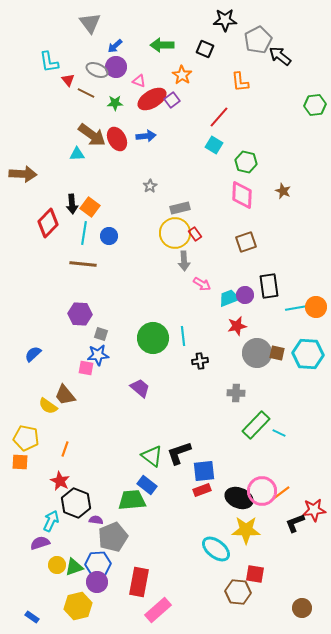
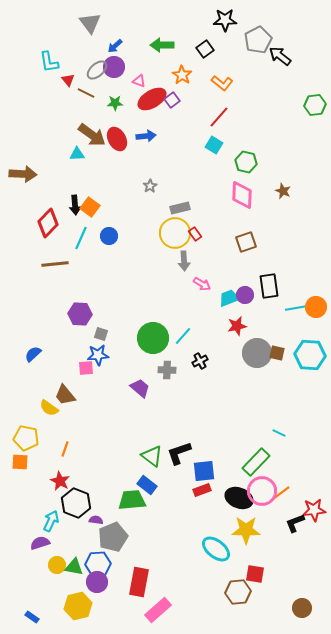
black square at (205, 49): rotated 30 degrees clockwise
purple circle at (116, 67): moved 2 px left
gray ellipse at (97, 70): rotated 65 degrees counterclockwise
orange L-shape at (240, 82): moved 18 px left, 1 px down; rotated 45 degrees counterclockwise
black arrow at (72, 204): moved 3 px right, 1 px down
cyan line at (84, 233): moved 3 px left, 5 px down; rotated 15 degrees clockwise
brown line at (83, 264): moved 28 px left; rotated 12 degrees counterclockwise
cyan line at (183, 336): rotated 48 degrees clockwise
cyan hexagon at (308, 354): moved 2 px right, 1 px down
black cross at (200, 361): rotated 21 degrees counterclockwise
pink square at (86, 368): rotated 14 degrees counterclockwise
gray cross at (236, 393): moved 69 px left, 23 px up
yellow semicircle at (48, 406): moved 1 px right, 2 px down
green rectangle at (256, 425): moved 37 px down
green triangle at (74, 567): rotated 30 degrees clockwise
brown hexagon at (238, 592): rotated 10 degrees counterclockwise
